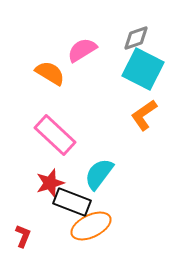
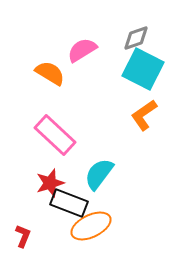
black rectangle: moved 3 px left, 1 px down
